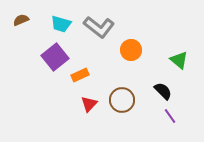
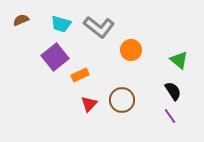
black semicircle: moved 10 px right; rotated 12 degrees clockwise
